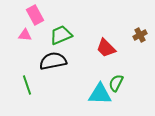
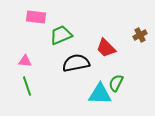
pink rectangle: moved 1 px right, 2 px down; rotated 54 degrees counterclockwise
pink triangle: moved 26 px down
black semicircle: moved 23 px right, 2 px down
green line: moved 1 px down
